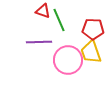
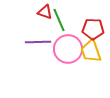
red triangle: moved 2 px right, 1 px down
purple line: moved 1 px left
yellow trapezoid: moved 1 px up
pink circle: moved 11 px up
